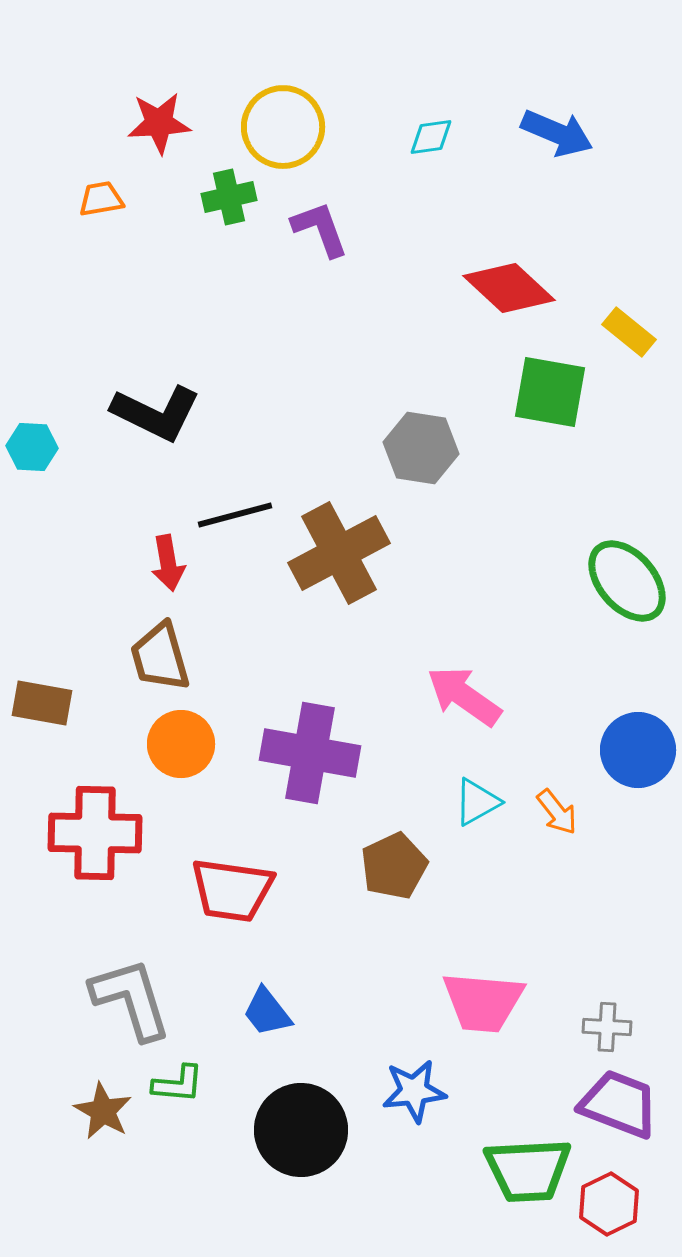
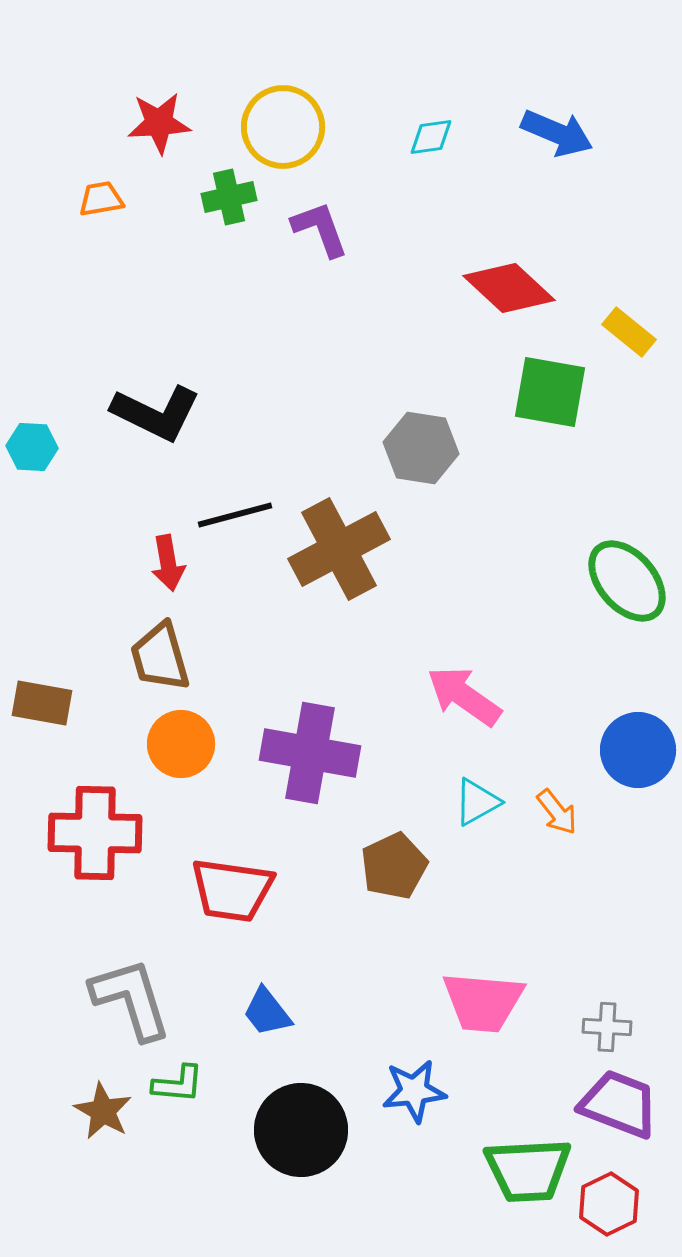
brown cross: moved 4 px up
